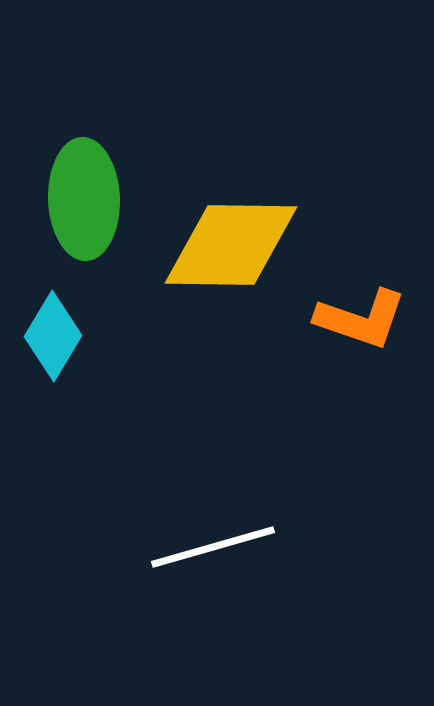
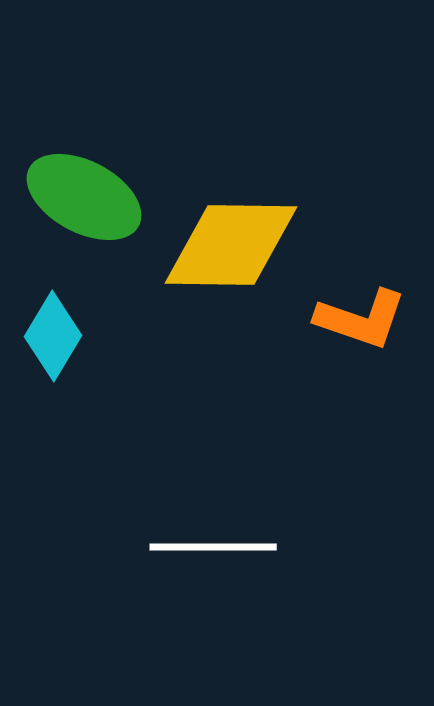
green ellipse: moved 2 px up; rotated 60 degrees counterclockwise
white line: rotated 16 degrees clockwise
